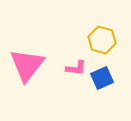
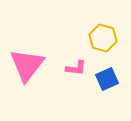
yellow hexagon: moved 1 px right, 2 px up
blue square: moved 5 px right, 1 px down
